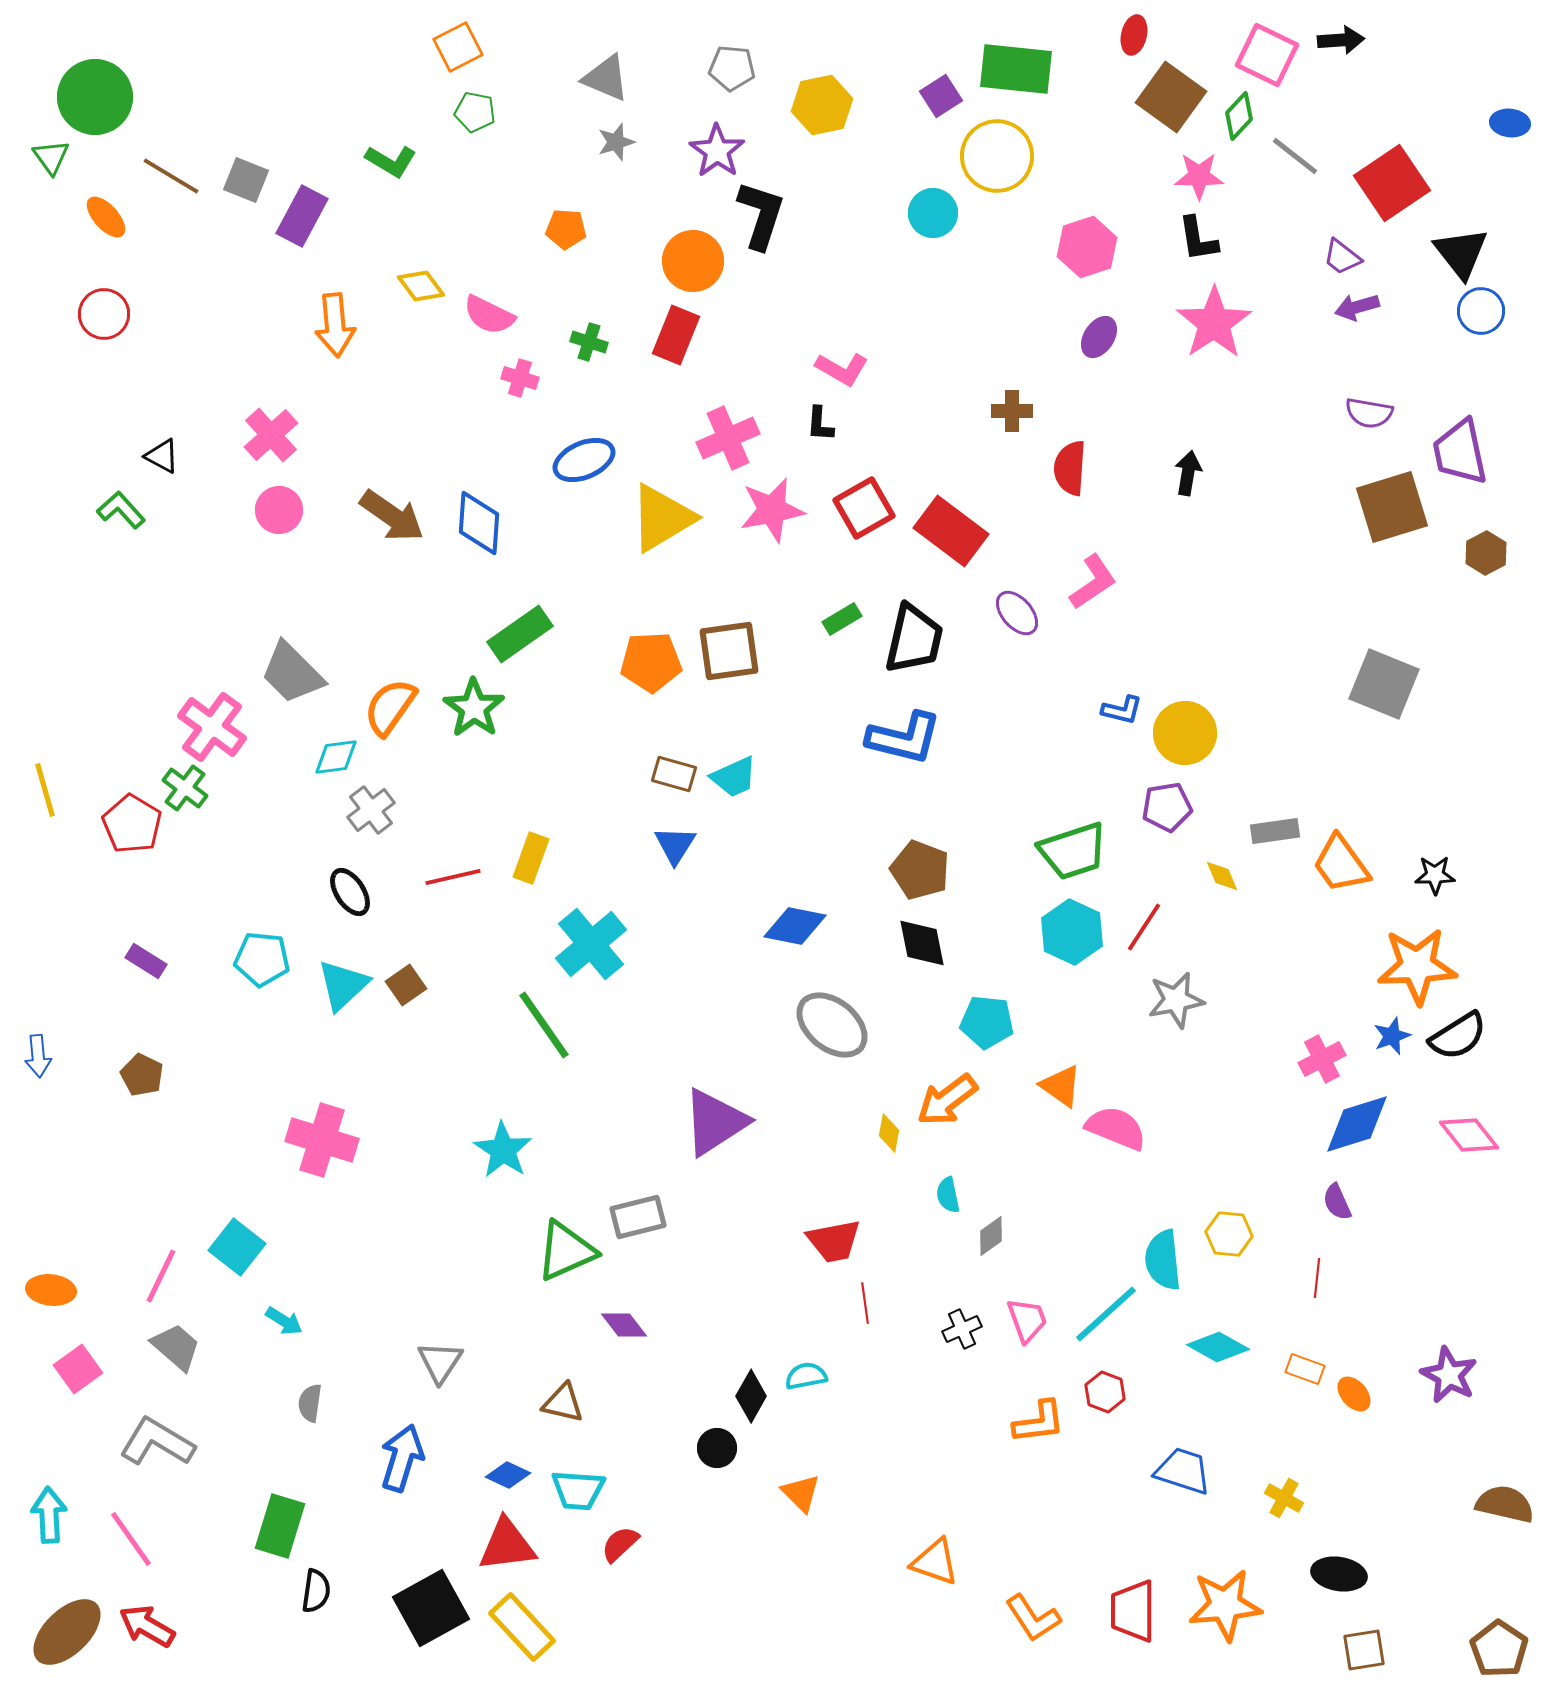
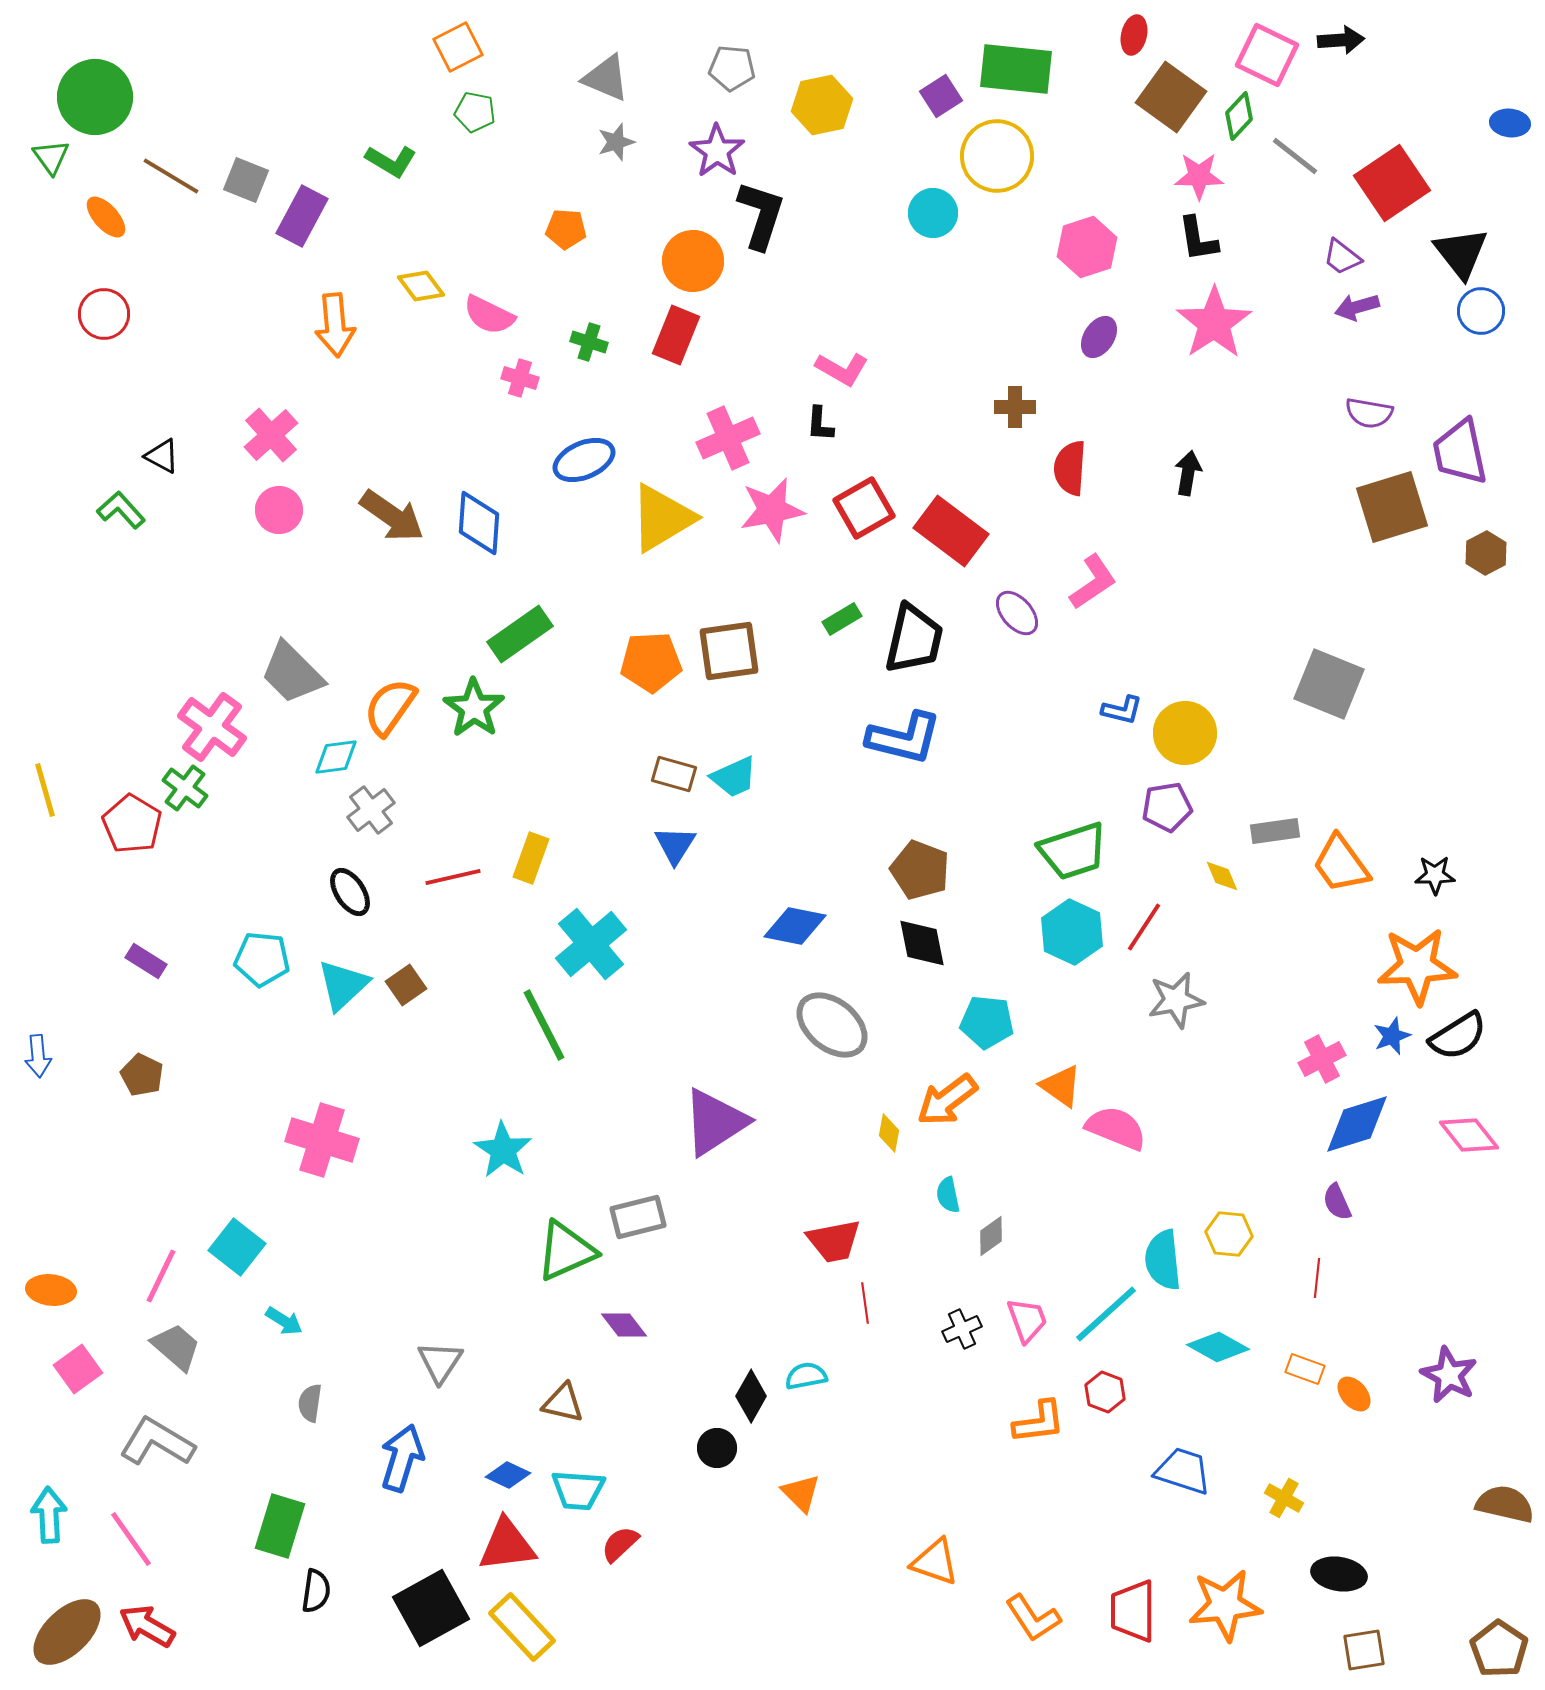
brown cross at (1012, 411): moved 3 px right, 4 px up
gray square at (1384, 684): moved 55 px left
green line at (544, 1025): rotated 8 degrees clockwise
